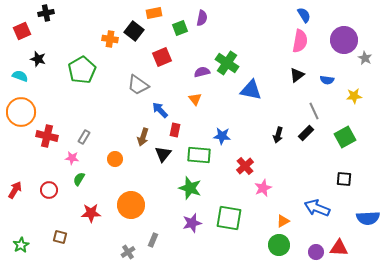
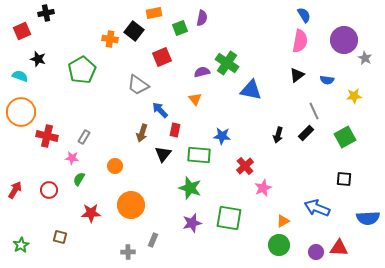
brown arrow at (143, 137): moved 1 px left, 4 px up
orange circle at (115, 159): moved 7 px down
gray cross at (128, 252): rotated 32 degrees clockwise
